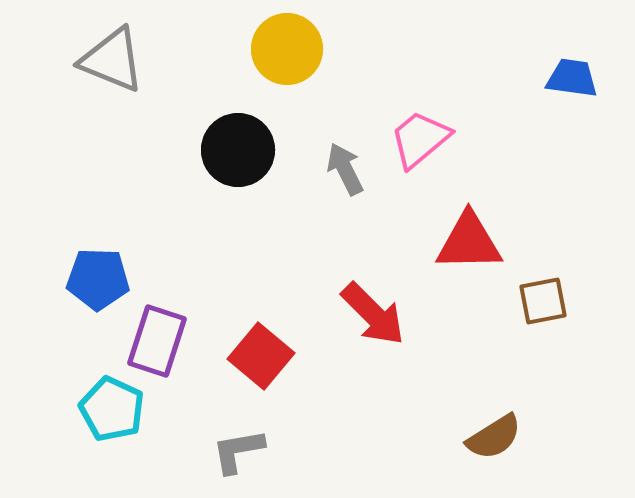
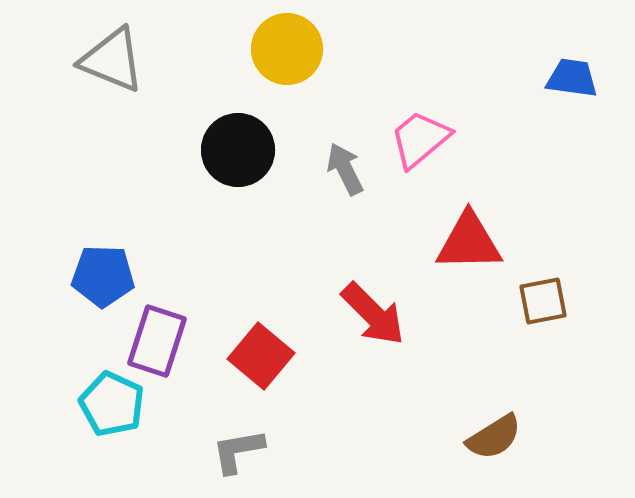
blue pentagon: moved 5 px right, 3 px up
cyan pentagon: moved 5 px up
